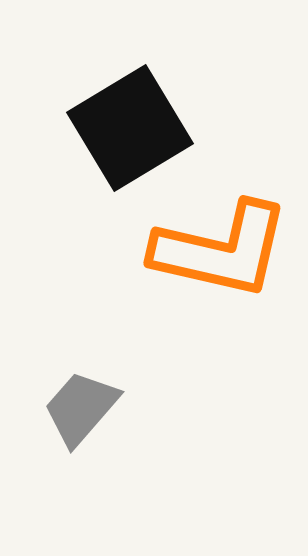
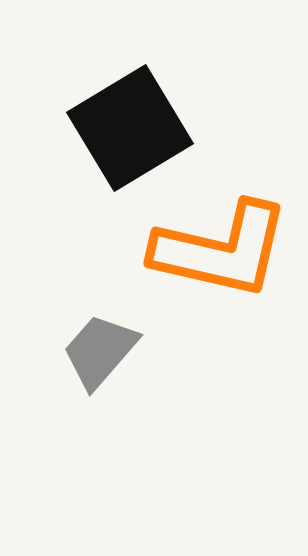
gray trapezoid: moved 19 px right, 57 px up
